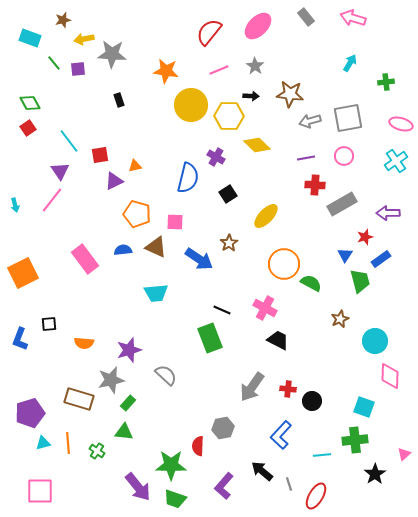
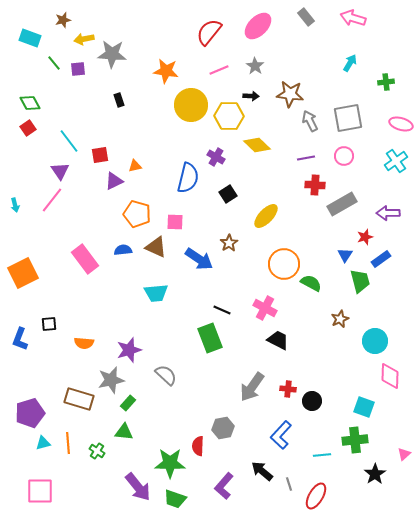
gray arrow at (310, 121): rotated 80 degrees clockwise
green star at (171, 465): moved 1 px left, 2 px up
